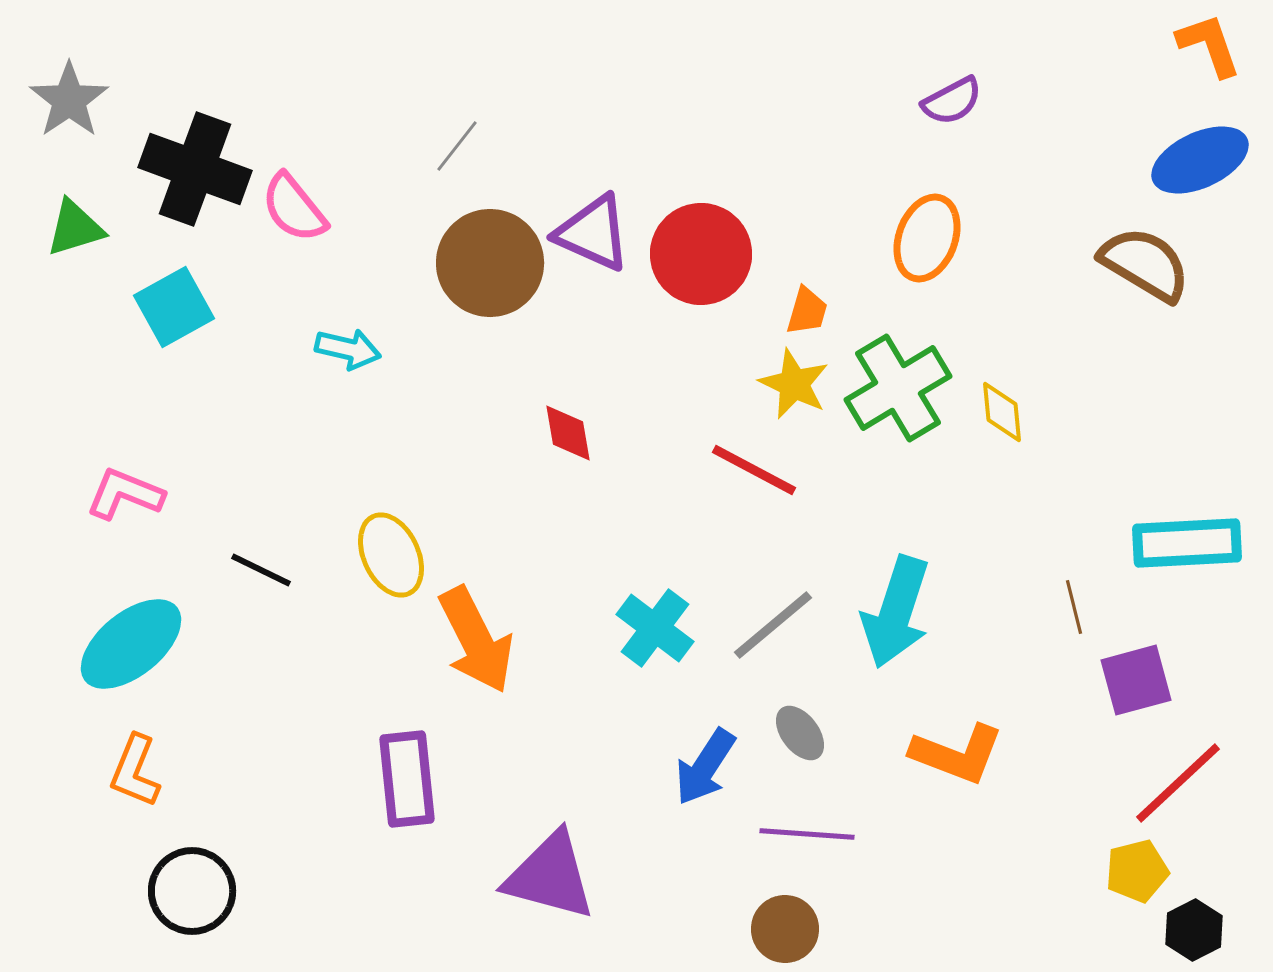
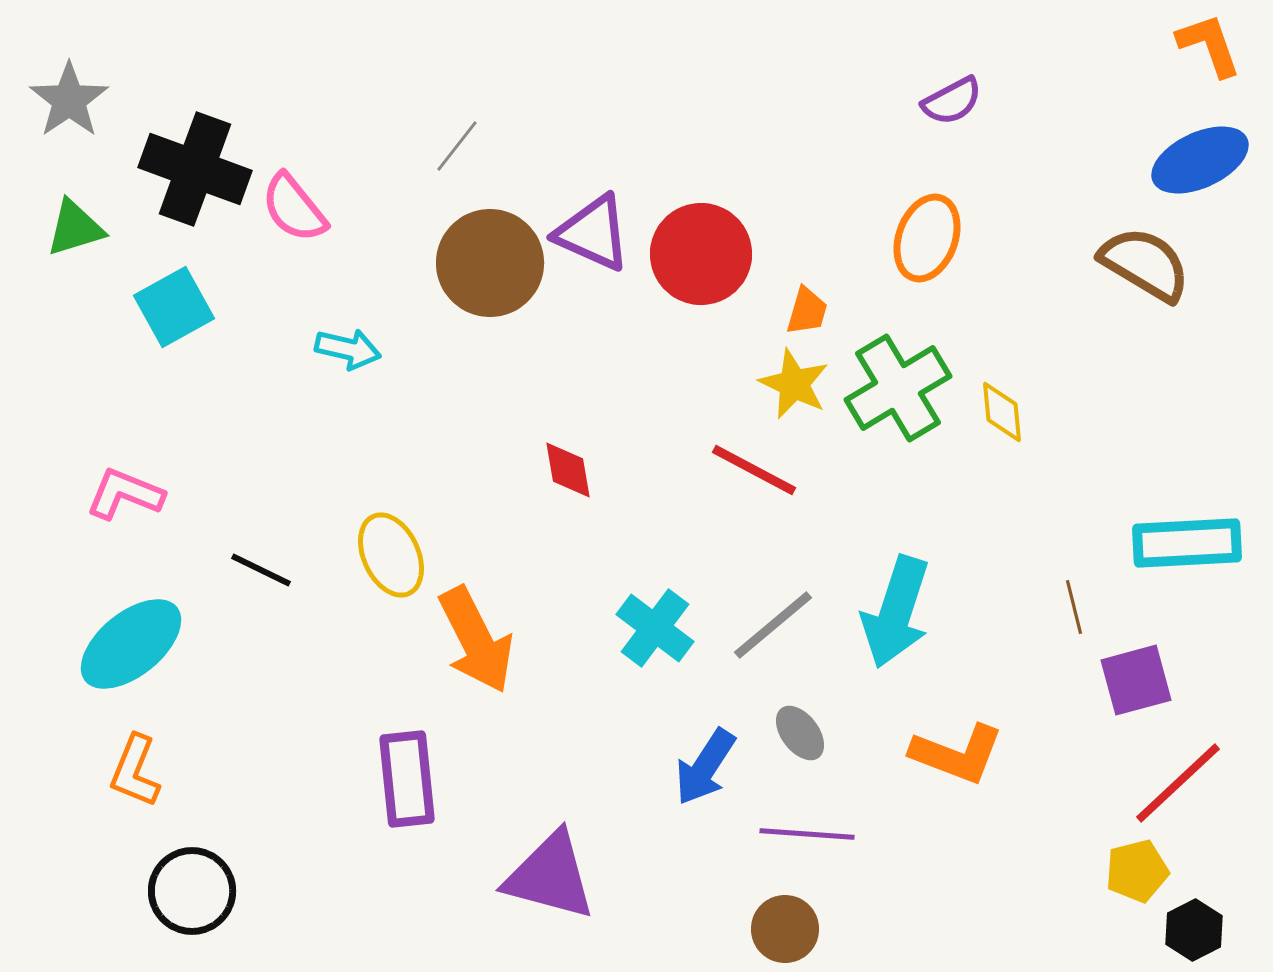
red diamond at (568, 433): moved 37 px down
